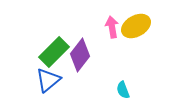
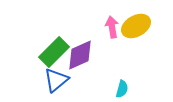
purple diamond: rotated 28 degrees clockwise
blue triangle: moved 8 px right
cyan semicircle: moved 1 px left, 1 px up; rotated 144 degrees counterclockwise
